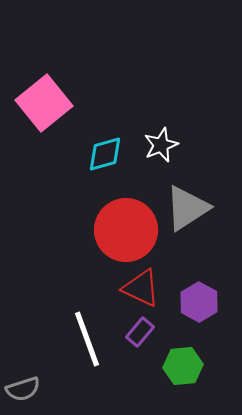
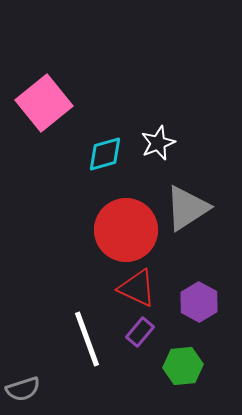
white star: moved 3 px left, 2 px up
red triangle: moved 4 px left
